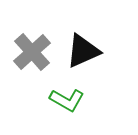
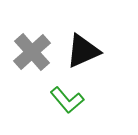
green L-shape: rotated 20 degrees clockwise
